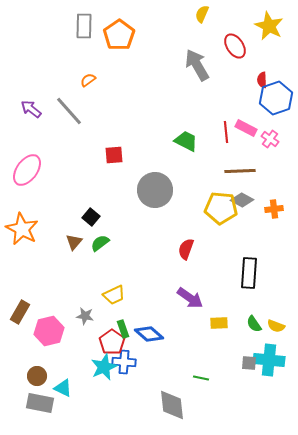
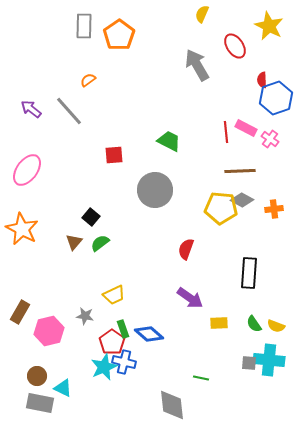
green trapezoid at (186, 141): moved 17 px left
blue cross at (124, 362): rotated 10 degrees clockwise
